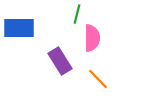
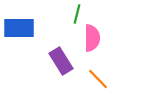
purple rectangle: moved 1 px right
